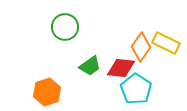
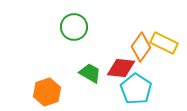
green circle: moved 9 px right
yellow rectangle: moved 2 px left
green trapezoid: moved 7 px down; rotated 115 degrees counterclockwise
